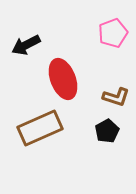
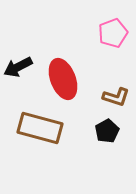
black arrow: moved 8 px left, 22 px down
brown rectangle: rotated 39 degrees clockwise
